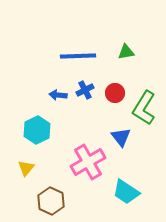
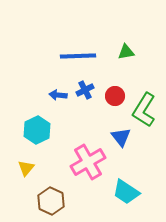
red circle: moved 3 px down
green L-shape: moved 2 px down
